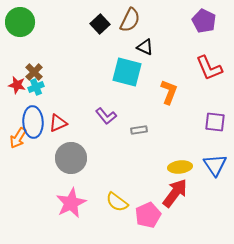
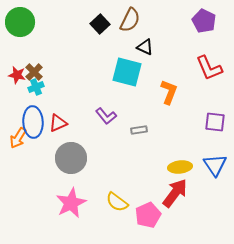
red star: moved 10 px up
